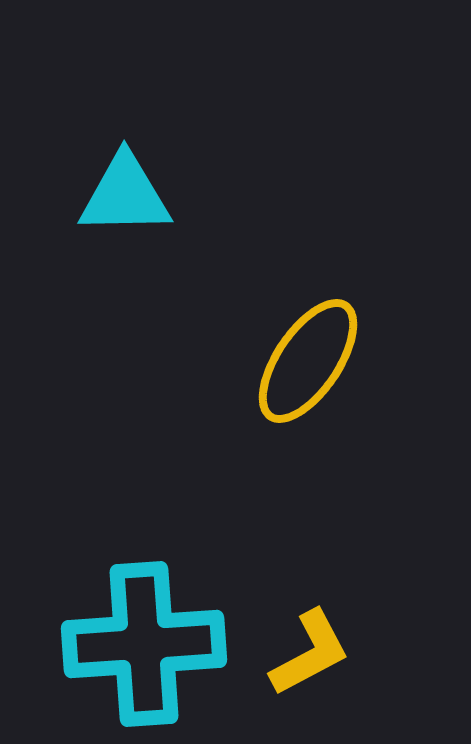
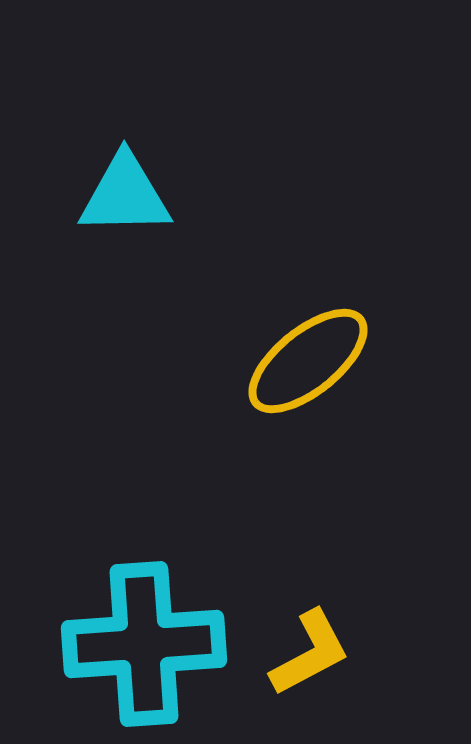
yellow ellipse: rotated 17 degrees clockwise
